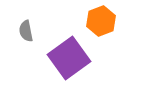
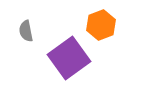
orange hexagon: moved 4 px down
